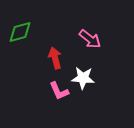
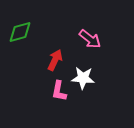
red arrow: moved 2 px down; rotated 40 degrees clockwise
pink L-shape: rotated 35 degrees clockwise
